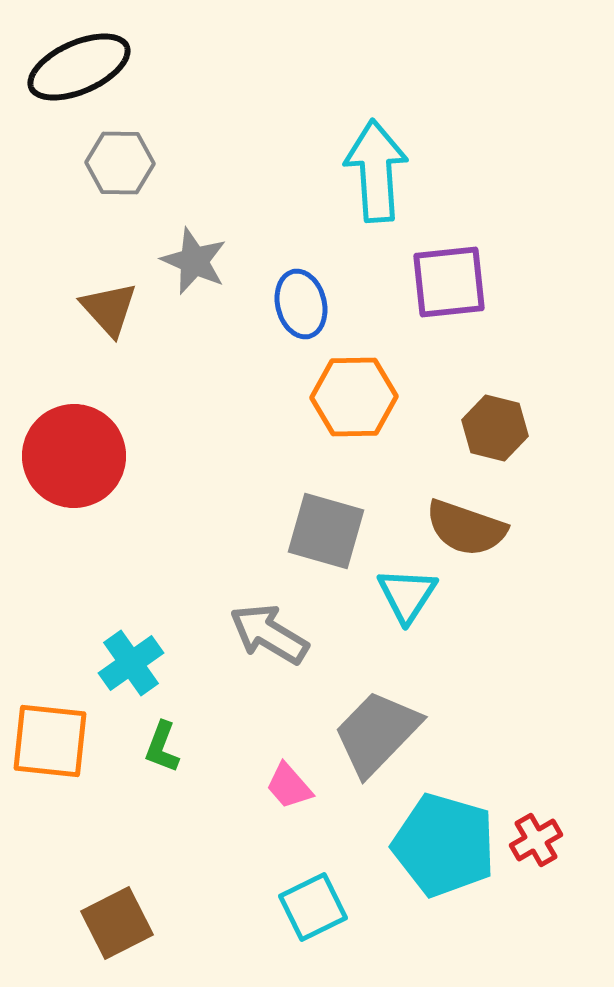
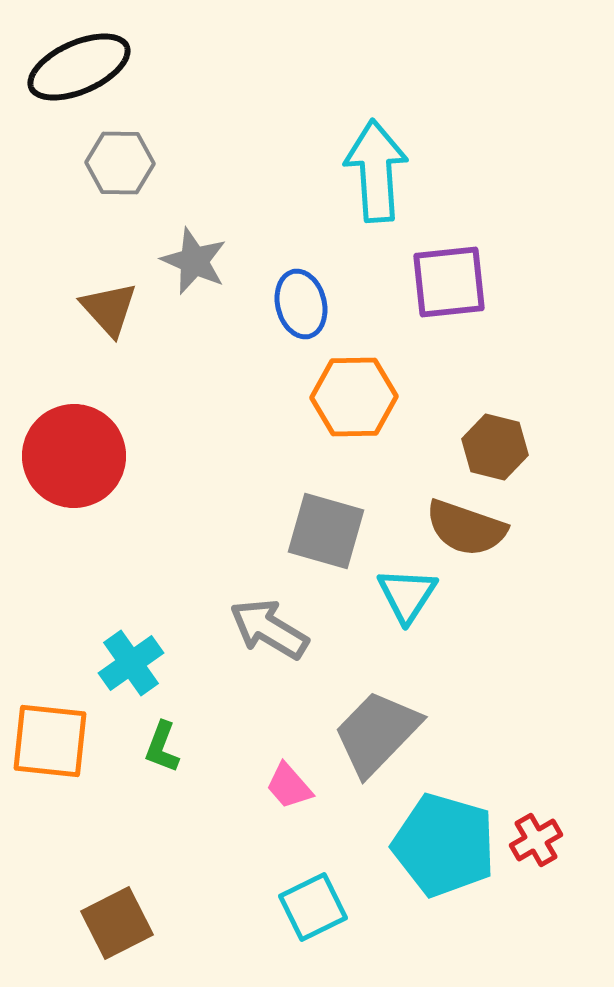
brown hexagon: moved 19 px down
gray arrow: moved 5 px up
